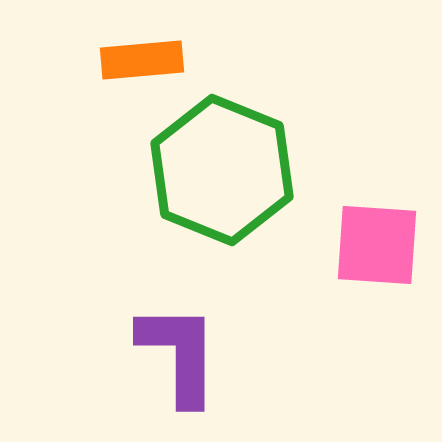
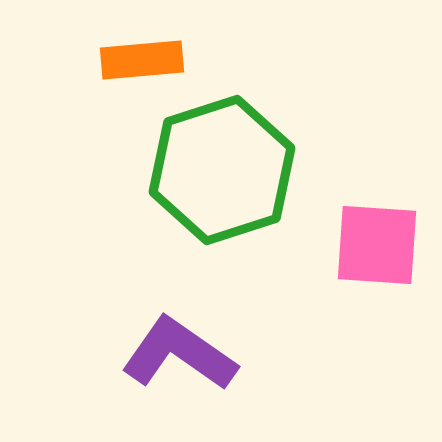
green hexagon: rotated 20 degrees clockwise
purple L-shape: rotated 55 degrees counterclockwise
